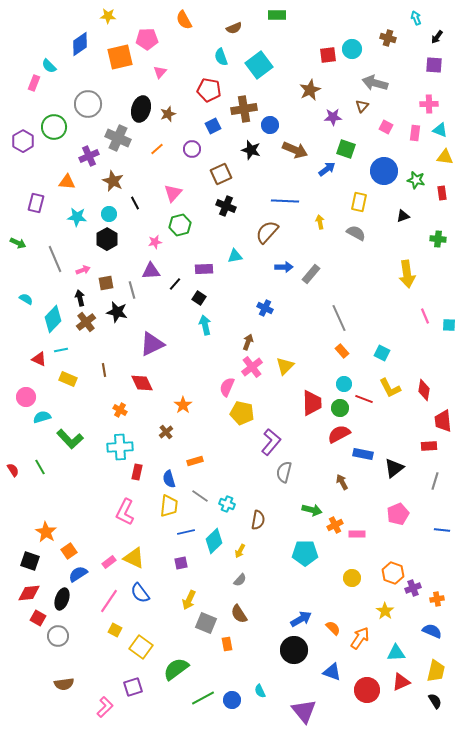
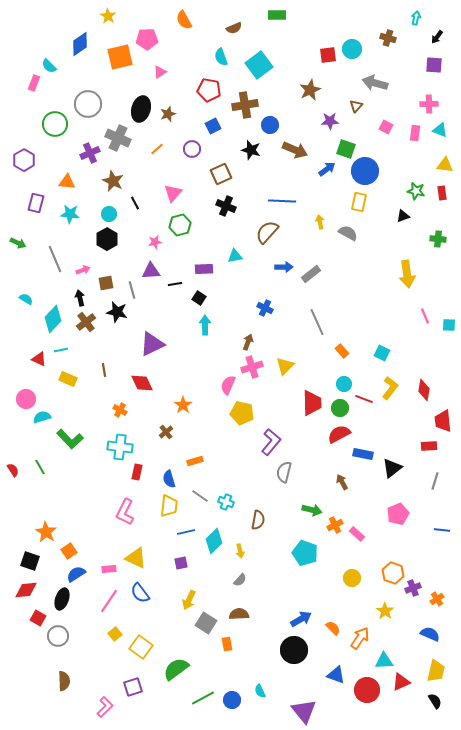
yellow star at (108, 16): rotated 28 degrees clockwise
cyan arrow at (416, 18): rotated 32 degrees clockwise
pink triangle at (160, 72): rotated 16 degrees clockwise
brown triangle at (362, 106): moved 6 px left
brown cross at (244, 109): moved 1 px right, 4 px up
purple star at (333, 117): moved 3 px left, 4 px down
green circle at (54, 127): moved 1 px right, 3 px up
purple hexagon at (23, 141): moved 1 px right, 19 px down
purple cross at (89, 156): moved 1 px right, 3 px up
yellow triangle at (445, 157): moved 8 px down
blue circle at (384, 171): moved 19 px left
green star at (416, 180): moved 11 px down
blue line at (285, 201): moved 3 px left
cyan star at (77, 217): moved 7 px left, 3 px up
gray semicircle at (356, 233): moved 8 px left
gray rectangle at (311, 274): rotated 12 degrees clockwise
black line at (175, 284): rotated 40 degrees clockwise
gray line at (339, 318): moved 22 px left, 4 px down
cyan arrow at (205, 325): rotated 12 degrees clockwise
pink cross at (252, 367): rotated 20 degrees clockwise
pink semicircle at (227, 387): moved 1 px right, 2 px up
yellow L-shape at (390, 388): rotated 115 degrees counterclockwise
pink circle at (26, 397): moved 2 px down
cyan cross at (120, 447): rotated 10 degrees clockwise
black triangle at (394, 468): moved 2 px left
cyan cross at (227, 504): moved 1 px left, 2 px up
pink rectangle at (357, 534): rotated 42 degrees clockwise
yellow arrow at (240, 551): rotated 40 degrees counterclockwise
cyan pentagon at (305, 553): rotated 20 degrees clockwise
yellow triangle at (134, 558): moved 2 px right
pink rectangle at (109, 562): moved 7 px down; rotated 32 degrees clockwise
blue semicircle at (78, 574): moved 2 px left
red diamond at (29, 593): moved 3 px left, 3 px up
orange cross at (437, 599): rotated 24 degrees counterclockwise
brown semicircle at (239, 614): rotated 120 degrees clockwise
gray square at (206, 623): rotated 10 degrees clockwise
yellow square at (115, 630): moved 4 px down; rotated 24 degrees clockwise
blue semicircle at (432, 631): moved 2 px left, 3 px down
cyan triangle at (396, 653): moved 12 px left, 8 px down
blue triangle at (332, 672): moved 4 px right, 3 px down
brown semicircle at (64, 684): moved 3 px up; rotated 84 degrees counterclockwise
